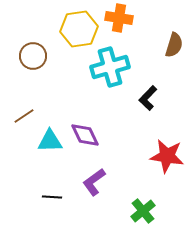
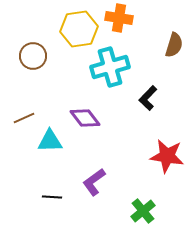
brown line: moved 2 px down; rotated 10 degrees clockwise
purple diamond: moved 17 px up; rotated 12 degrees counterclockwise
